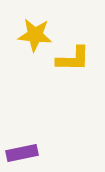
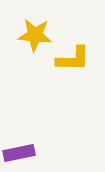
purple rectangle: moved 3 px left
